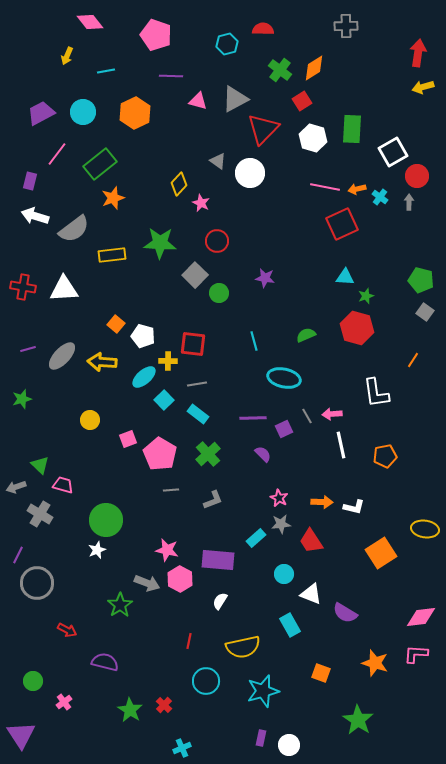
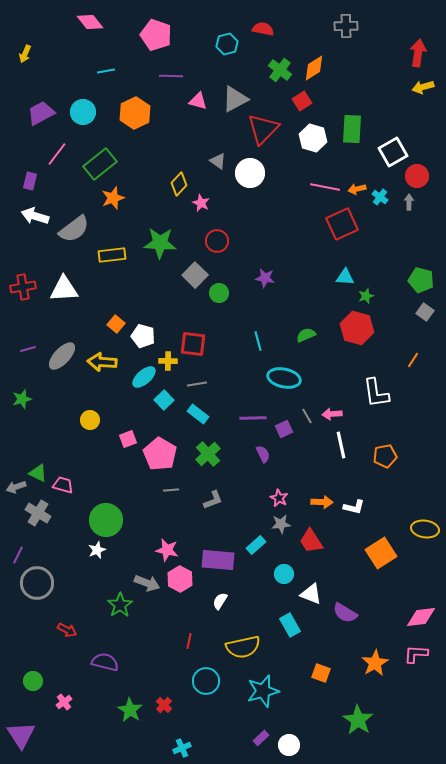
red semicircle at (263, 29): rotated 10 degrees clockwise
yellow arrow at (67, 56): moved 42 px left, 2 px up
red cross at (23, 287): rotated 20 degrees counterclockwise
cyan line at (254, 341): moved 4 px right
purple semicircle at (263, 454): rotated 18 degrees clockwise
green triangle at (40, 465): moved 2 px left, 8 px down; rotated 18 degrees counterclockwise
gray cross at (40, 514): moved 2 px left, 1 px up
cyan rectangle at (256, 538): moved 7 px down
orange star at (375, 663): rotated 24 degrees clockwise
purple rectangle at (261, 738): rotated 35 degrees clockwise
